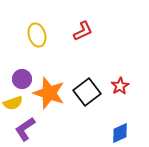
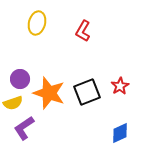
red L-shape: rotated 145 degrees clockwise
yellow ellipse: moved 12 px up; rotated 30 degrees clockwise
purple circle: moved 2 px left
black square: rotated 16 degrees clockwise
purple L-shape: moved 1 px left, 1 px up
